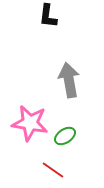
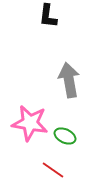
green ellipse: rotated 60 degrees clockwise
